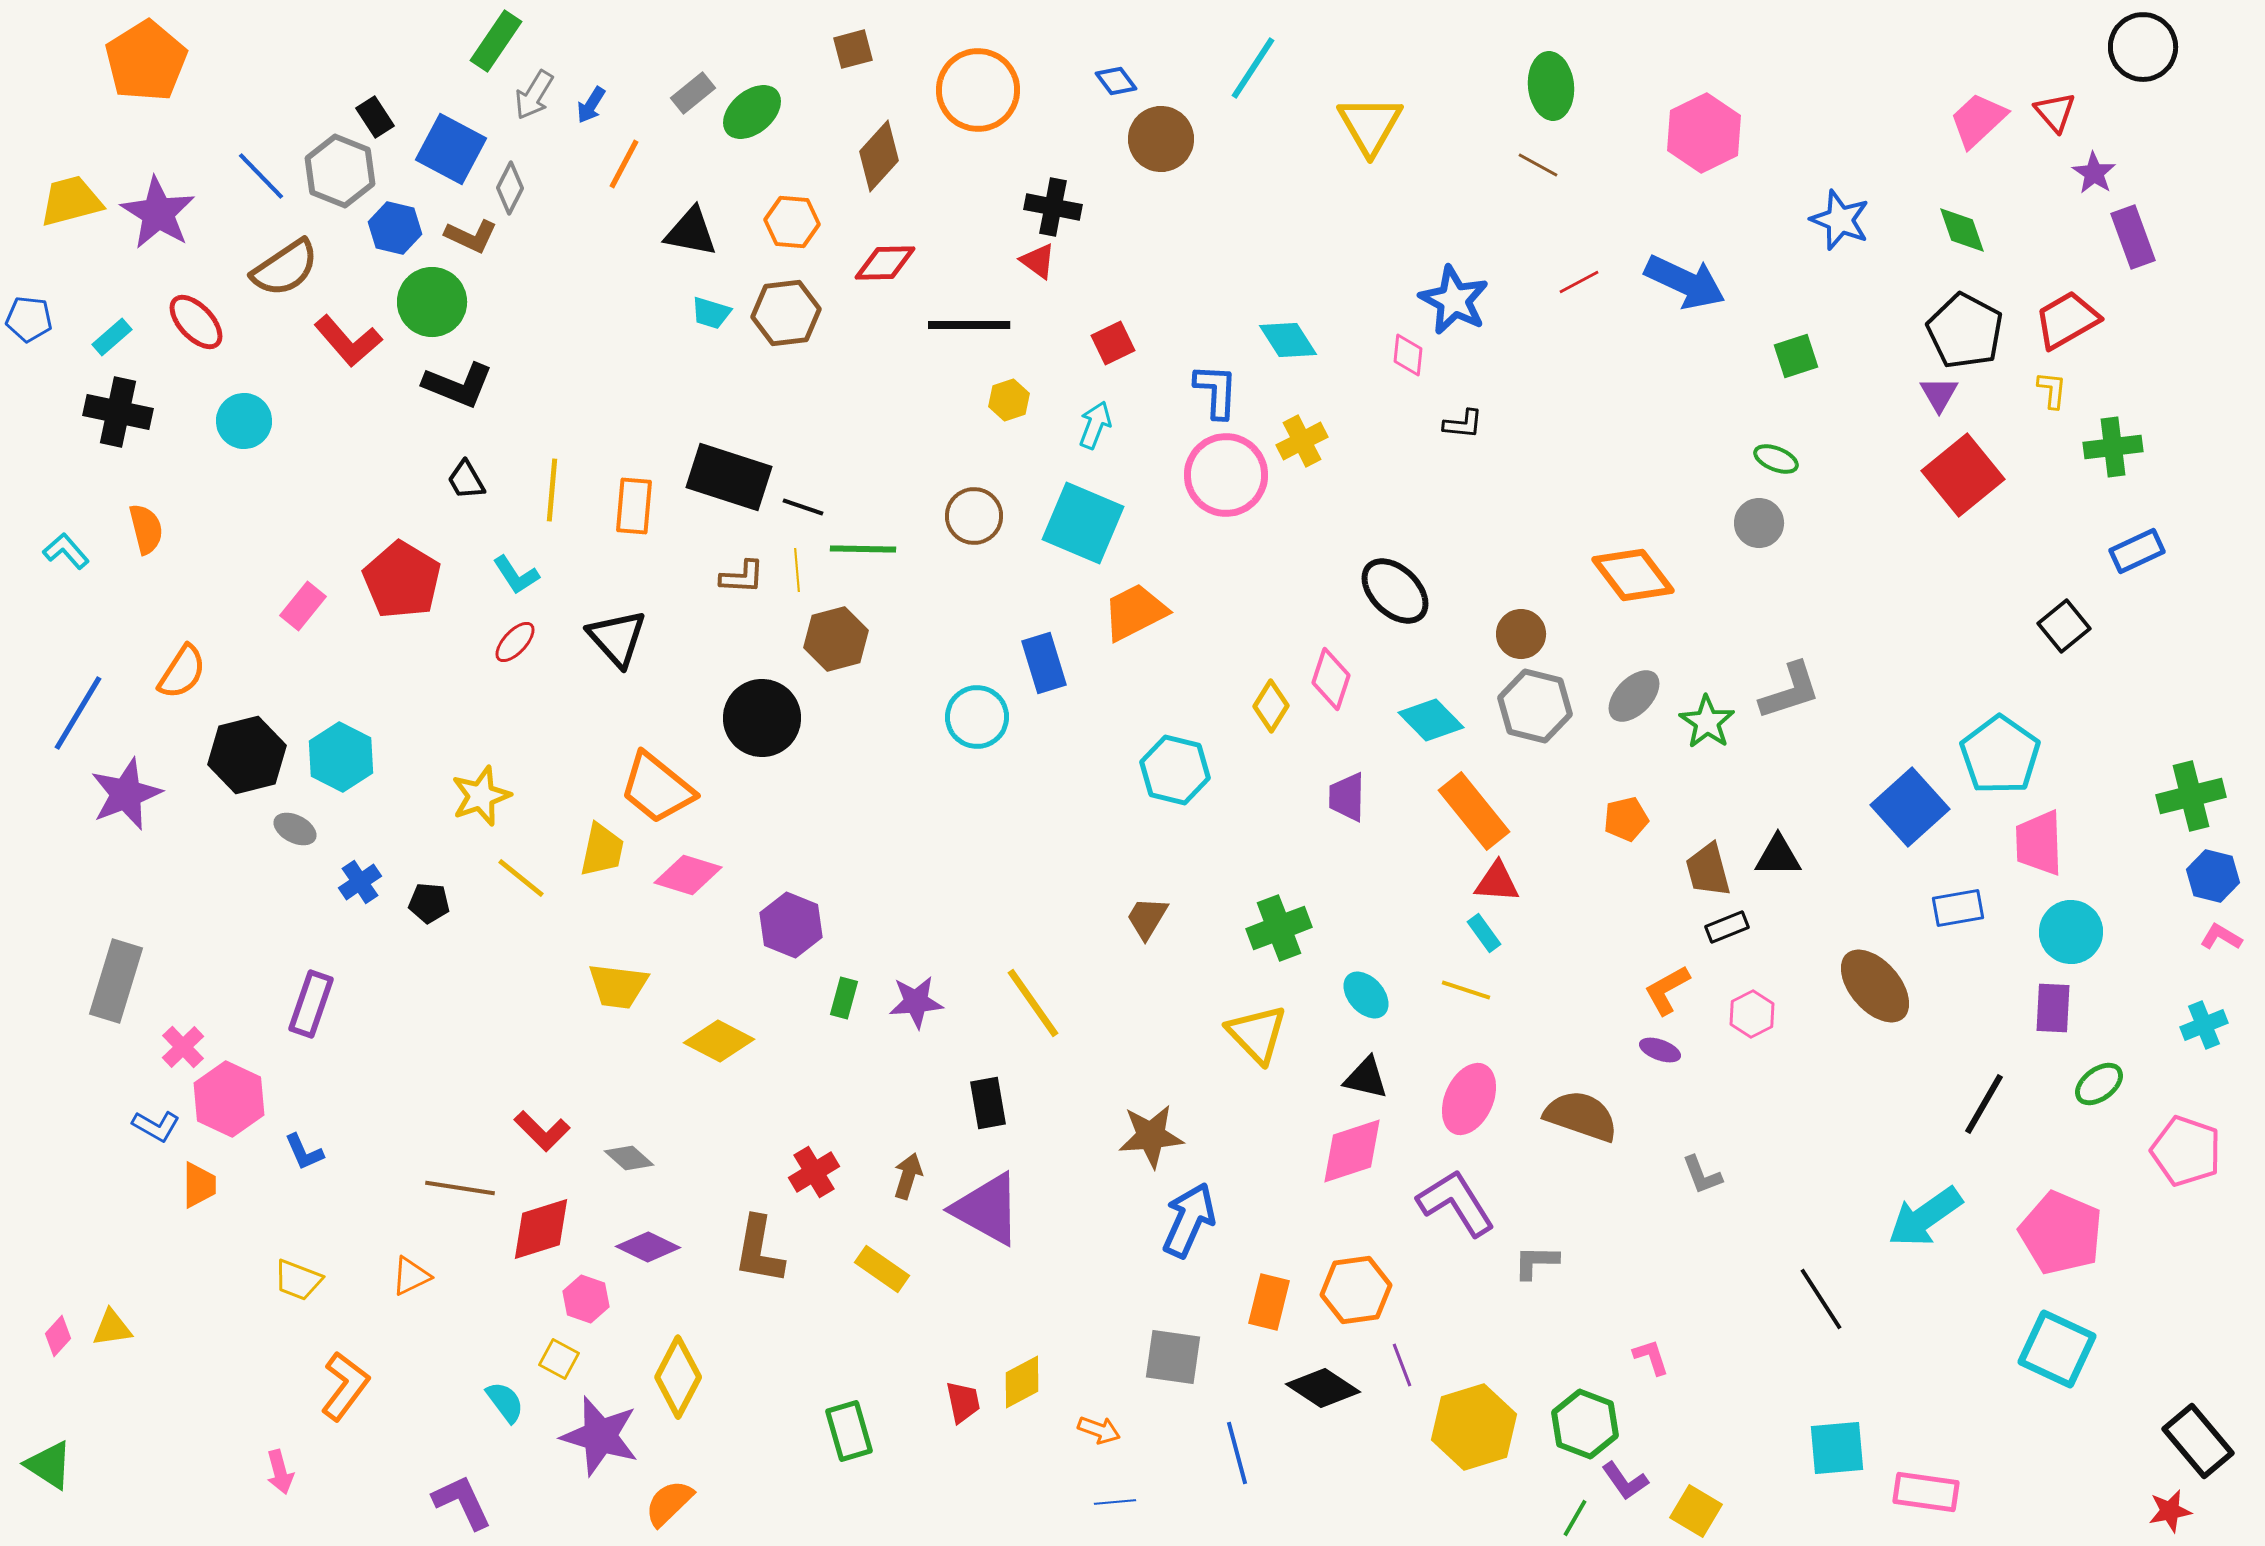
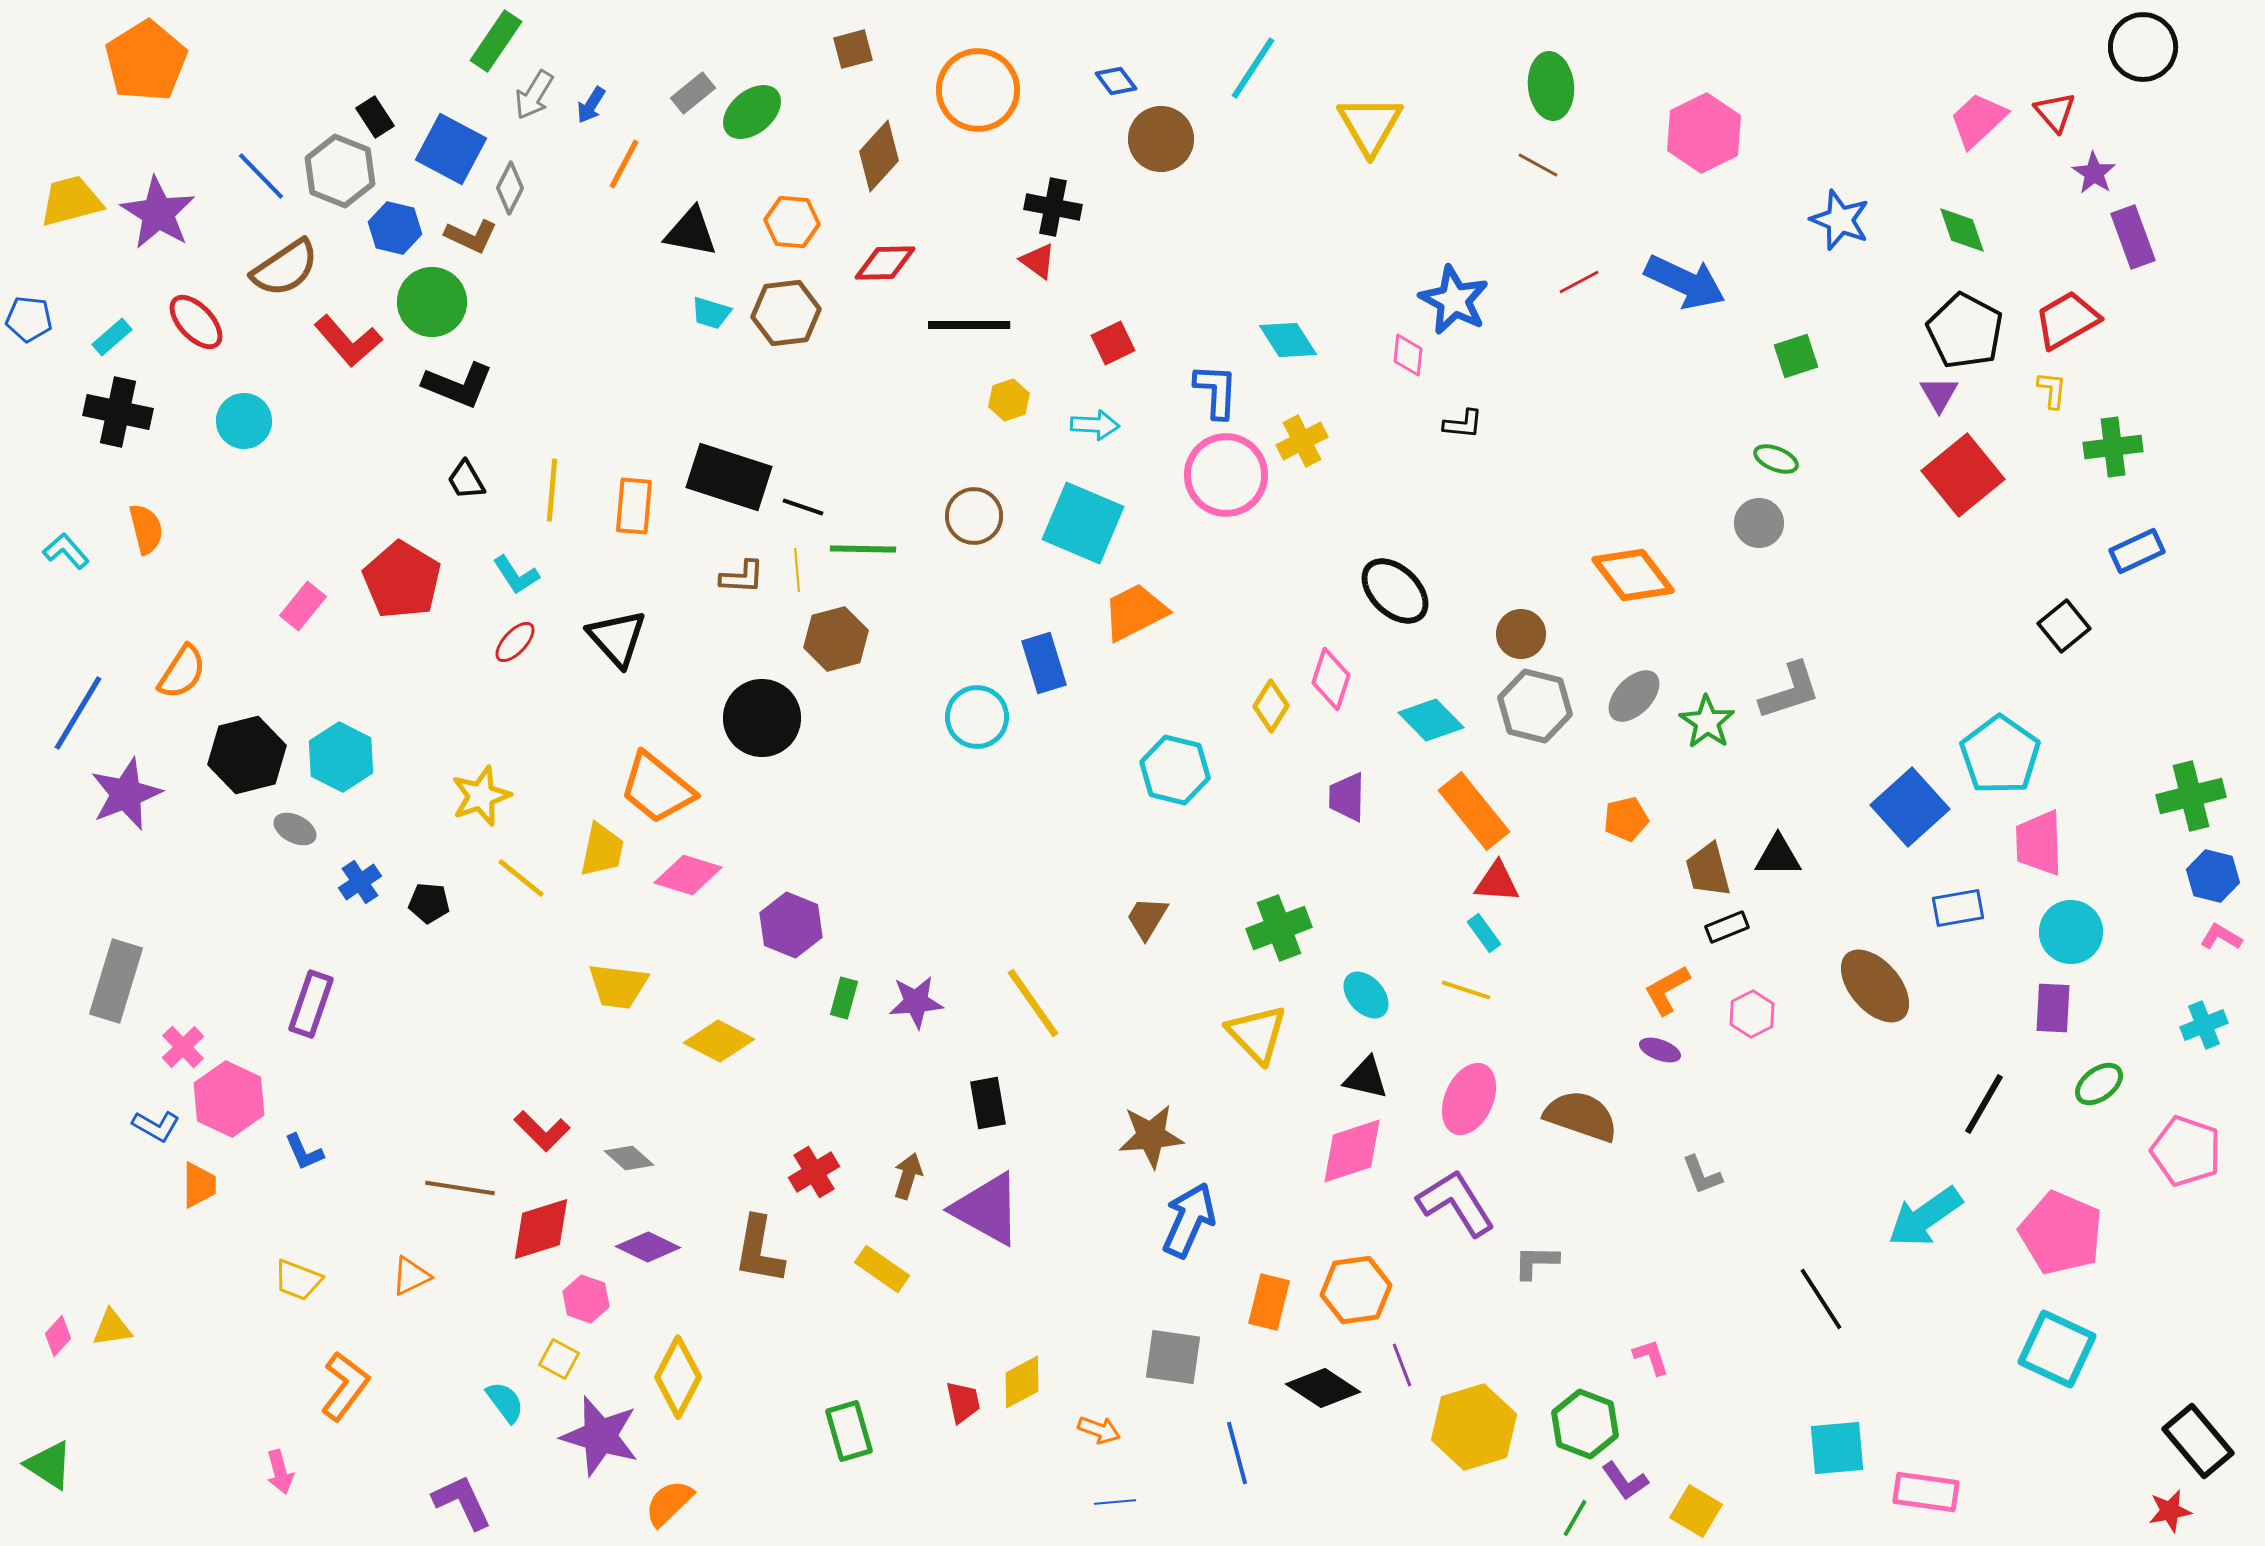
cyan arrow at (1095, 425): rotated 72 degrees clockwise
